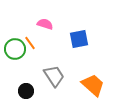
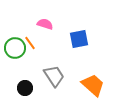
green circle: moved 1 px up
black circle: moved 1 px left, 3 px up
